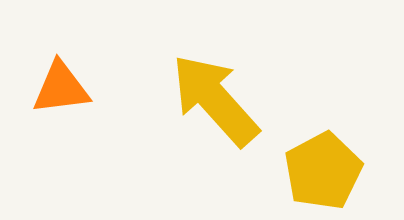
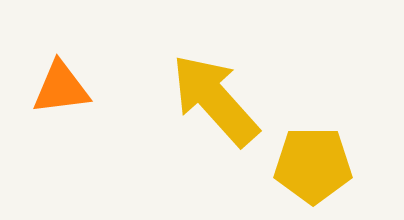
yellow pentagon: moved 10 px left, 6 px up; rotated 28 degrees clockwise
